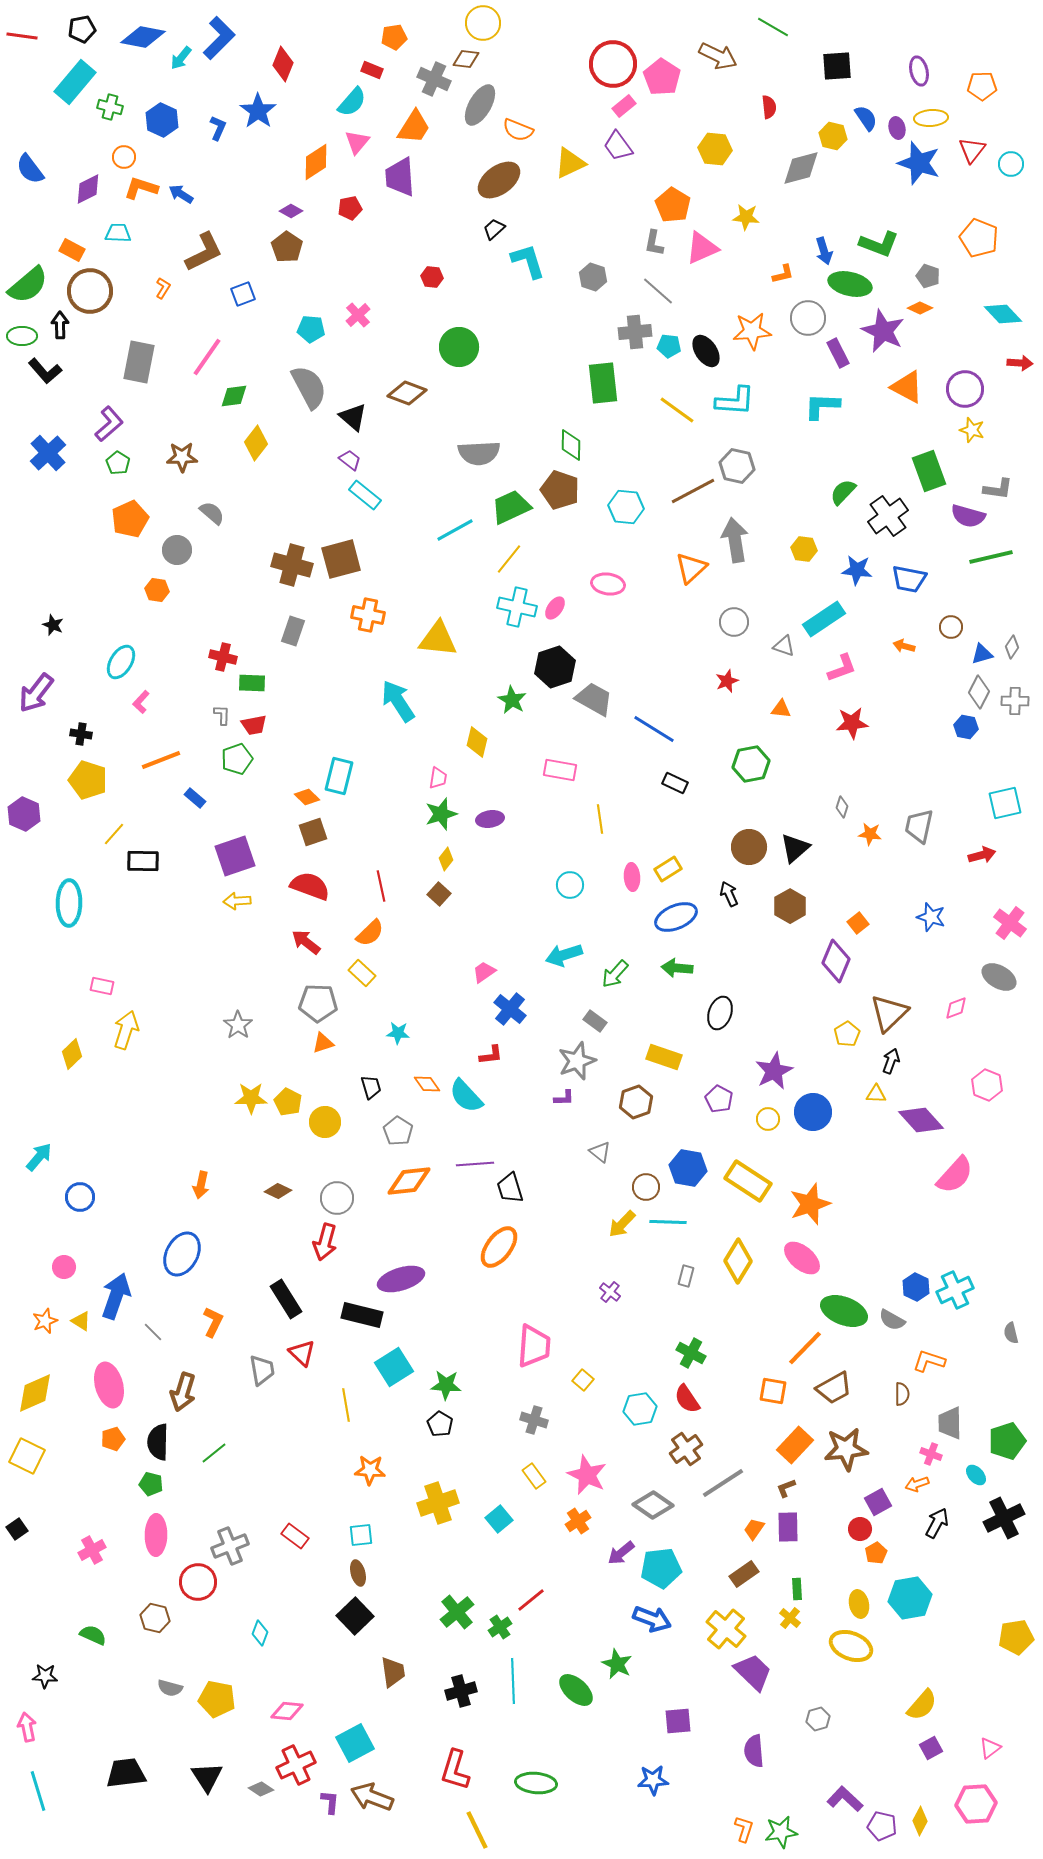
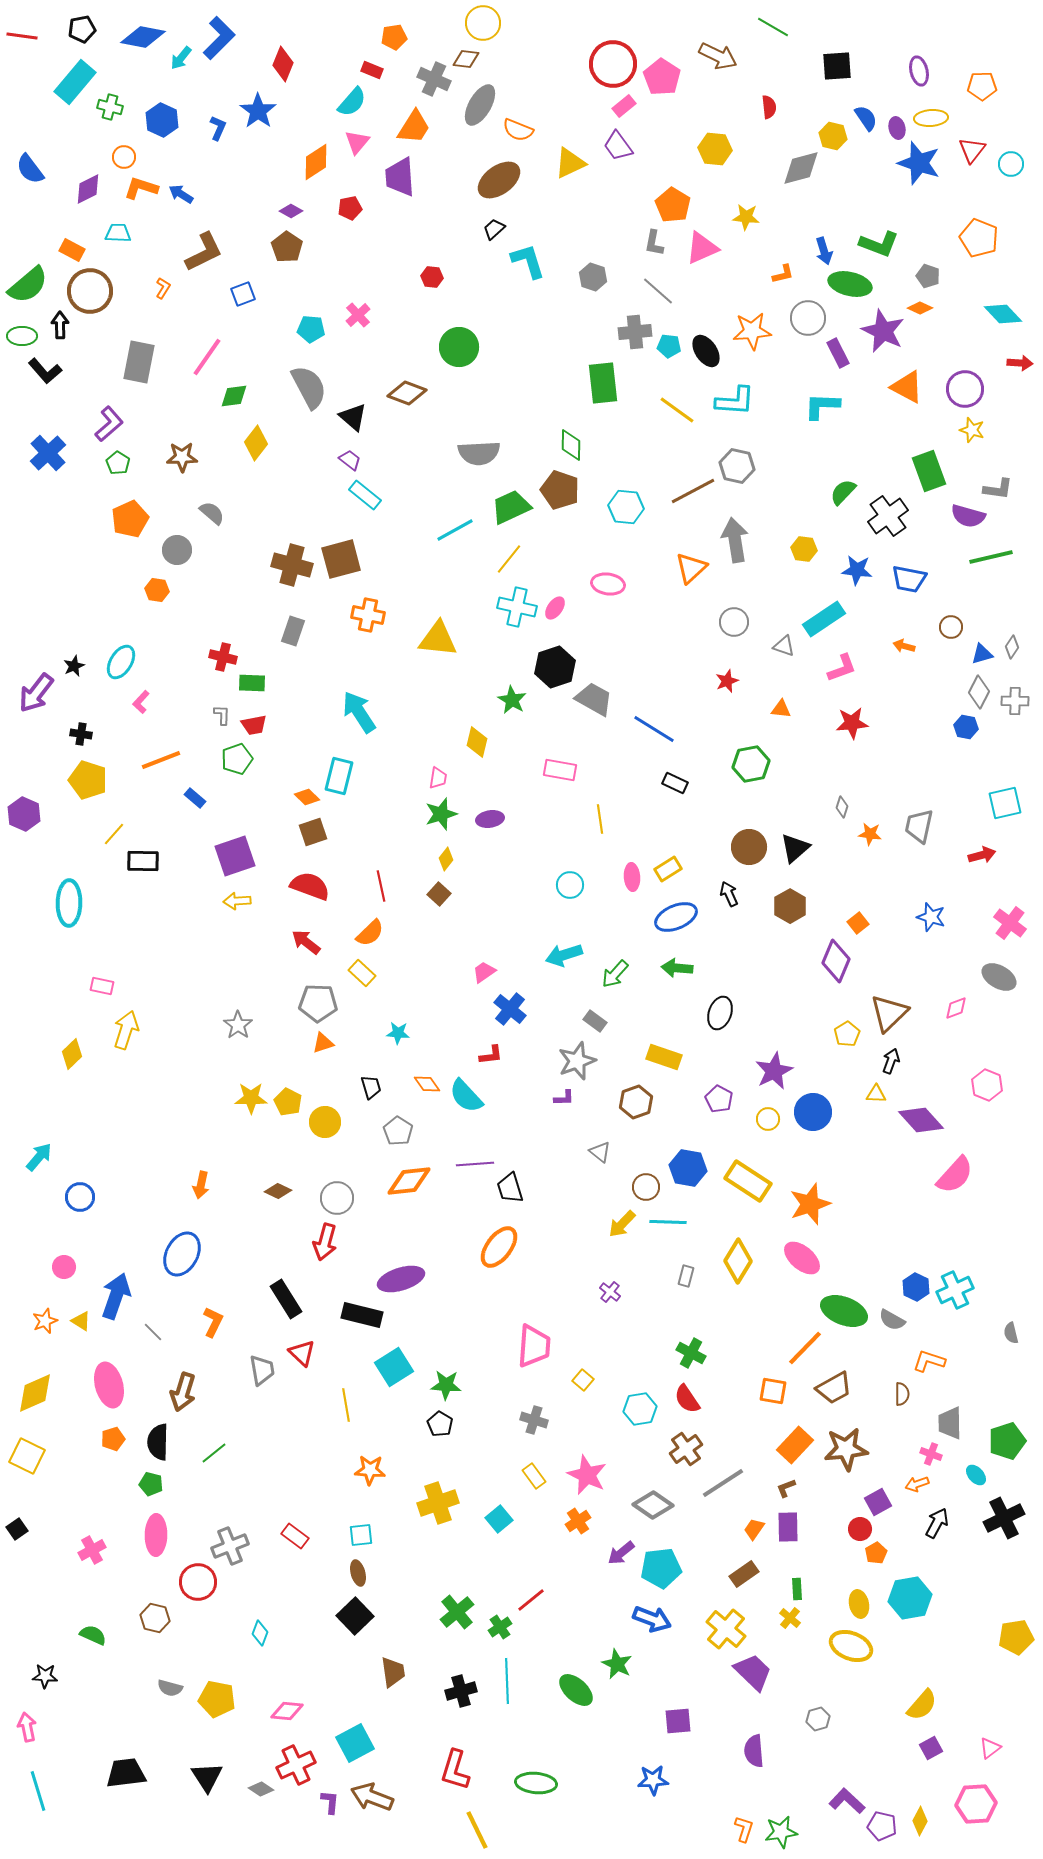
black star at (53, 625): moved 21 px right, 41 px down; rotated 25 degrees clockwise
cyan arrow at (398, 701): moved 39 px left, 11 px down
cyan line at (513, 1681): moved 6 px left
purple L-shape at (845, 1799): moved 2 px right, 2 px down
